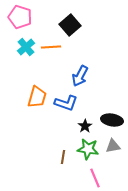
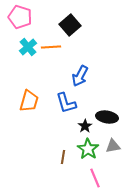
cyan cross: moved 2 px right
orange trapezoid: moved 8 px left, 4 px down
blue L-shape: rotated 55 degrees clockwise
black ellipse: moved 5 px left, 3 px up
green star: rotated 25 degrees clockwise
